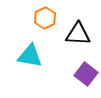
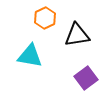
black triangle: moved 1 px left, 1 px down; rotated 12 degrees counterclockwise
purple square: moved 4 px down; rotated 15 degrees clockwise
